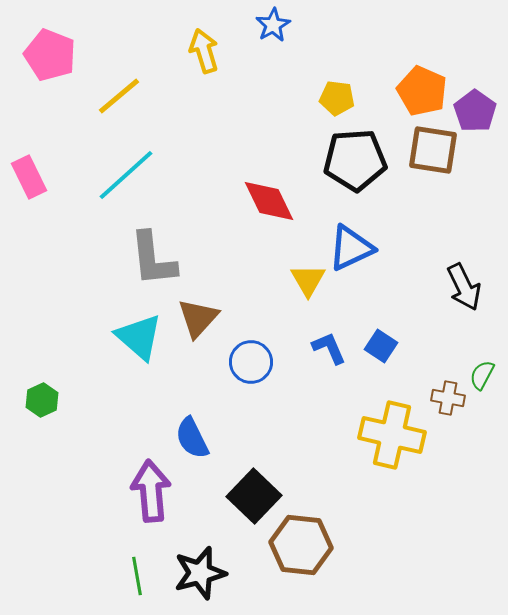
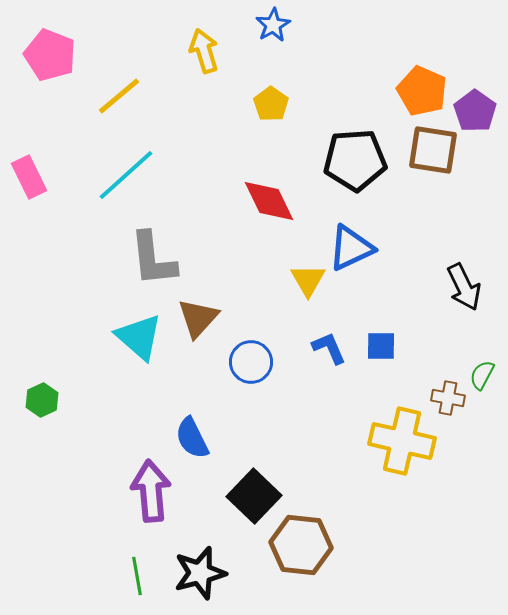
yellow pentagon: moved 66 px left, 6 px down; rotated 28 degrees clockwise
blue square: rotated 32 degrees counterclockwise
yellow cross: moved 10 px right, 6 px down
